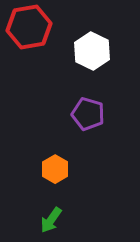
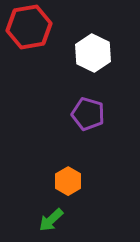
white hexagon: moved 1 px right, 2 px down
orange hexagon: moved 13 px right, 12 px down
green arrow: rotated 12 degrees clockwise
